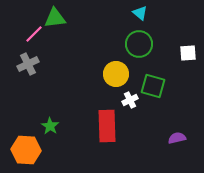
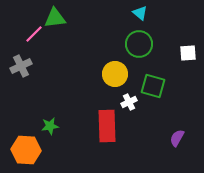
gray cross: moved 7 px left, 2 px down
yellow circle: moved 1 px left
white cross: moved 1 px left, 2 px down
green star: rotated 30 degrees clockwise
purple semicircle: rotated 48 degrees counterclockwise
